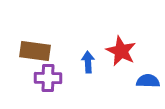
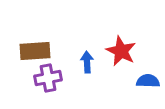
brown rectangle: rotated 12 degrees counterclockwise
blue arrow: moved 1 px left
purple cross: rotated 12 degrees counterclockwise
